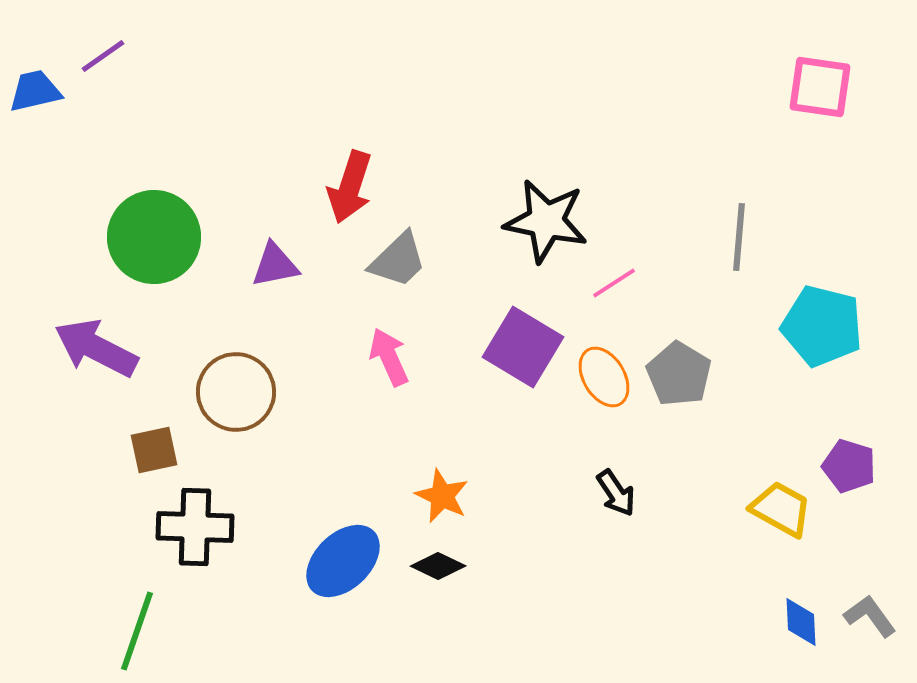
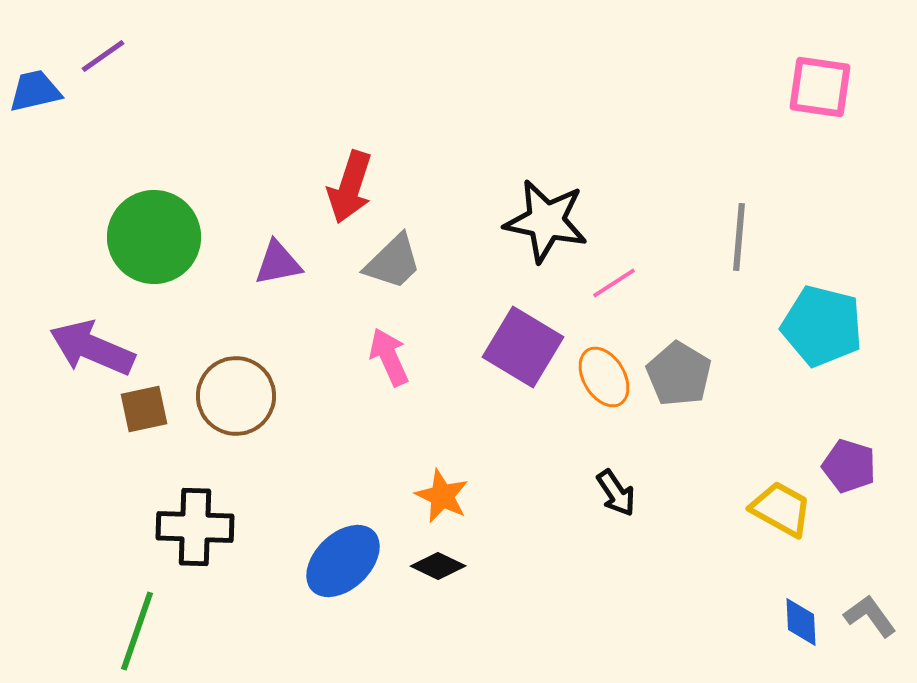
gray trapezoid: moved 5 px left, 2 px down
purple triangle: moved 3 px right, 2 px up
purple arrow: moved 4 px left; rotated 4 degrees counterclockwise
brown circle: moved 4 px down
brown square: moved 10 px left, 41 px up
